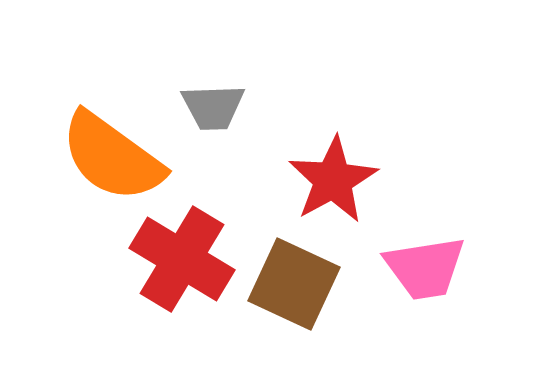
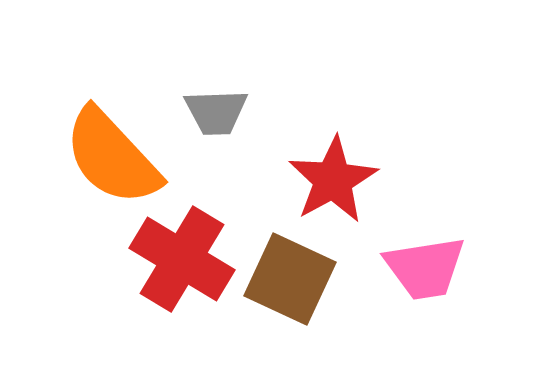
gray trapezoid: moved 3 px right, 5 px down
orange semicircle: rotated 11 degrees clockwise
brown square: moved 4 px left, 5 px up
